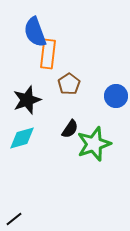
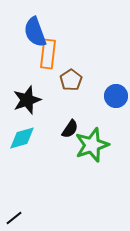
brown pentagon: moved 2 px right, 4 px up
green star: moved 2 px left, 1 px down
black line: moved 1 px up
